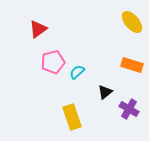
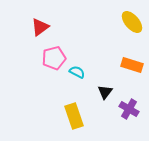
red triangle: moved 2 px right, 2 px up
pink pentagon: moved 1 px right, 4 px up
cyan semicircle: rotated 70 degrees clockwise
black triangle: rotated 14 degrees counterclockwise
yellow rectangle: moved 2 px right, 1 px up
